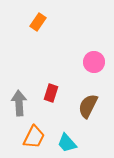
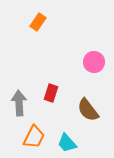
brown semicircle: moved 4 px down; rotated 65 degrees counterclockwise
